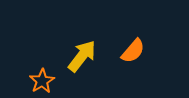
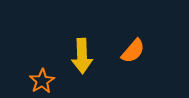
yellow arrow: rotated 140 degrees clockwise
